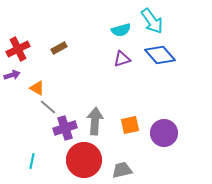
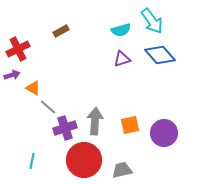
brown rectangle: moved 2 px right, 17 px up
orange triangle: moved 4 px left
